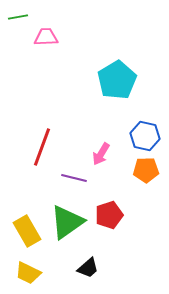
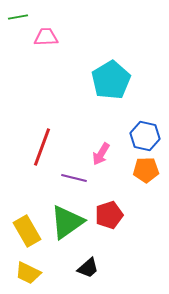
cyan pentagon: moved 6 px left
